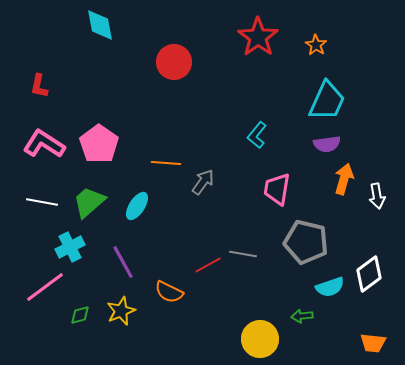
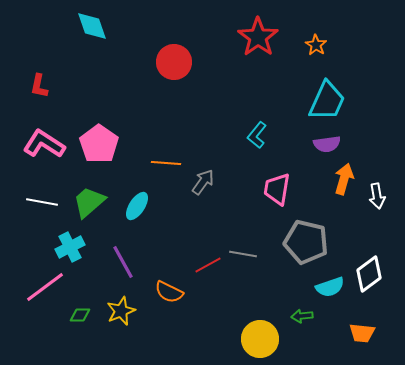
cyan diamond: moved 8 px left, 1 px down; rotated 8 degrees counterclockwise
green diamond: rotated 15 degrees clockwise
orange trapezoid: moved 11 px left, 10 px up
